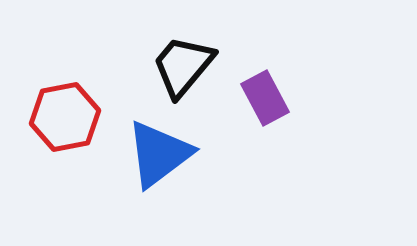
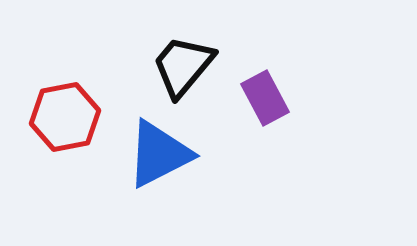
blue triangle: rotated 10 degrees clockwise
